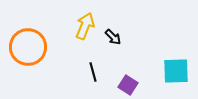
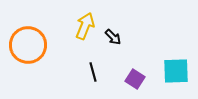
orange circle: moved 2 px up
purple square: moved 7 px right, 6 px up
